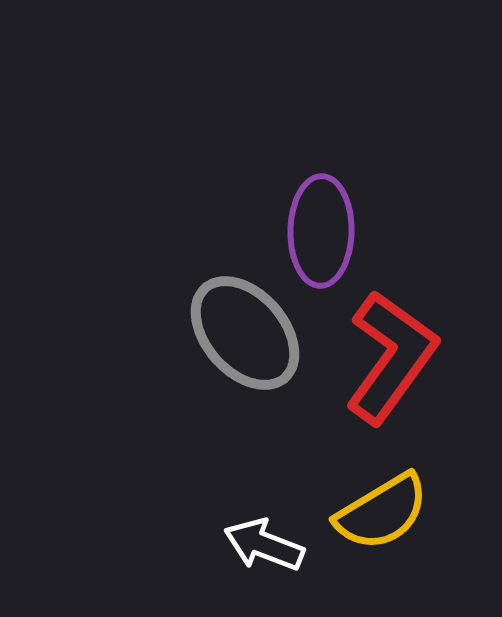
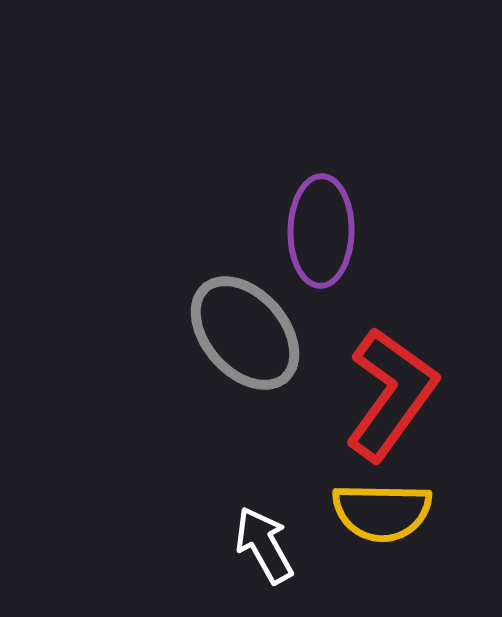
red L-shape: moved 37 px down
yellow semicircle: rotated 32 degrees clockwise
white arrow: rotated 40 degrees clockwise
